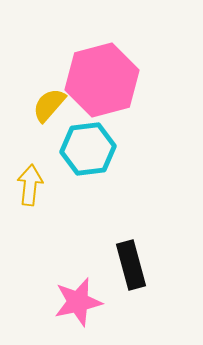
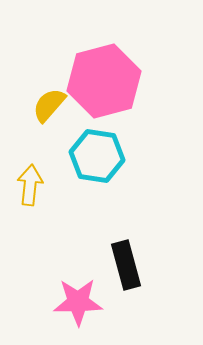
pink hexagon: moved 2 px right, 1 px down
cyan hexagon: moved 9 px right, 7 px down; rotated 16 degrees clockwise
black rectangle: moved 5 px left
pink star: rotated 12 degrees clockwise
